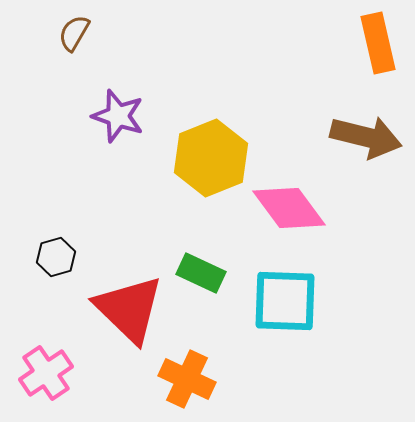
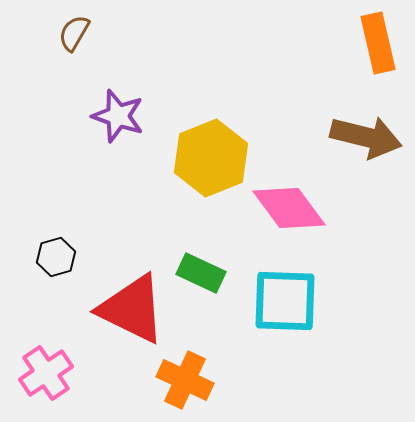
red triangle: moved 3 px right; rotated 18 degrees counterclockwise
orange cross: moved 2 px left, 1 px down
